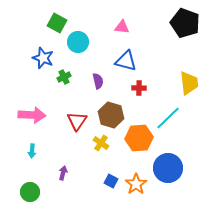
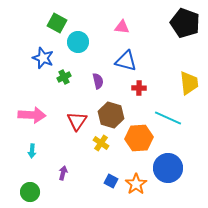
cyan line: rotated 68 degrees clockwise
